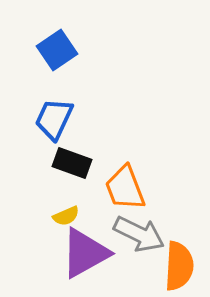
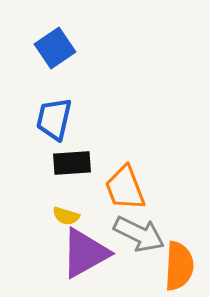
blue square: moved 2 px left, 2 px up
blue trapezoid: rotated 12 degrees counterclockwise
black rectangle: rotated 24 degrees counterclockwise
yellow semicircle: rotated 40 degrees clockwise
